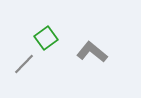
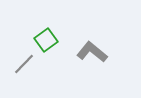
green square: moved 2 px down
